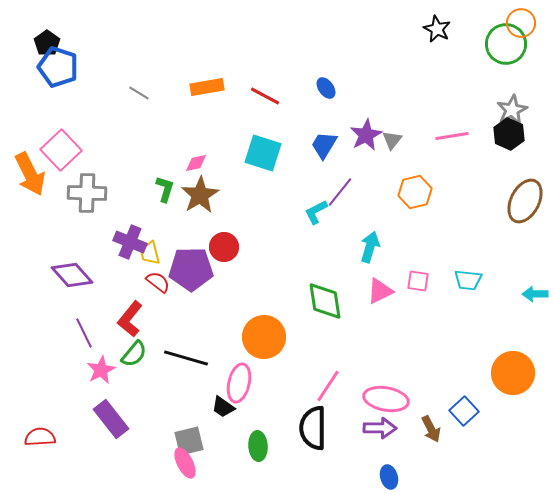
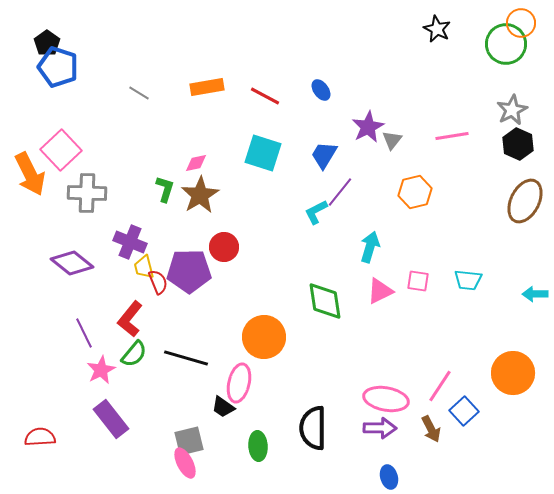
blue ellipse at (326, 88): moved 5 px left, 2 px down
black hexagon at (509, 134): moved 9 px right, 10 px down
purple star at (366, 135): moved 2 px right, 8 px up
blue trapezoid at (324, 145): moved 10 px down
yellow trapezoid at (150, 253): moved 6 px left, 14 px down
purple pentagon at (191, 269): moved 2 px left, 2 px down
purple diamond at (72, 275): moved 12 px up; rotated 9 degrees counterclockwise
red semicircle at (158, 282): rotated 30 degrees clockwise
pink line at (328, 386): moved 112 px right
